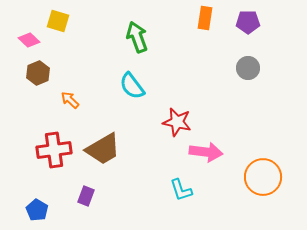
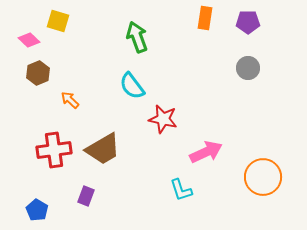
red star: moved 14 px left, 3 px up
pink arrow: rotated 32 degrees counterclockwise
